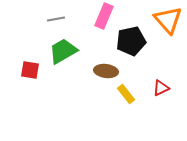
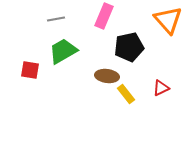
black pentagon: moved 2 px left, 6 px down
brown ellipse: moved 1 px right, 5 px down
